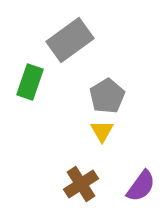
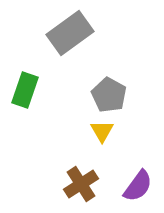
gray rectangle: moved 7 px up
green rectangle: moved 5 px left, 8 px down
gray pentagon: moved 2 px right, 1 px up; rotated 12 degrees counterclockwise
purple semicircle: moved 3 px left
